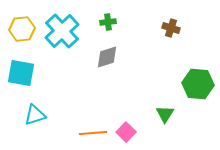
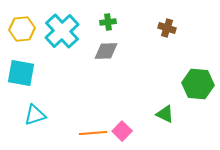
brown cross: moved 4 px left
gray diamond: moved 1 px left, 6 px up; rotated 15 degrees clockwise
green triangle: rotated 36 degrees counterclockwise
pink square: moved 4 px left, 1 px up
